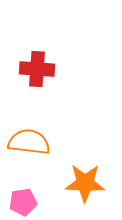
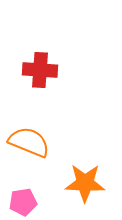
red cross: moved 3 px right, 1 px down
orange semicircle: rotated 15 degrees clockwise
